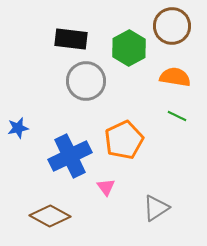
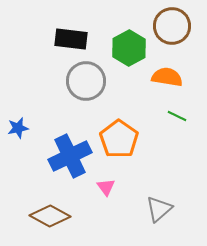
orange semicircle: moved 8 px left
orange pentagon: moved 5 px left, 1 px up; rotated 12 degrees counterclockwise
gray triangle: moved 3 px right, 1 px down; rotated 8 degrees counterclockwise
